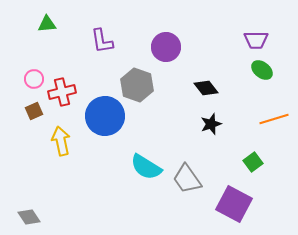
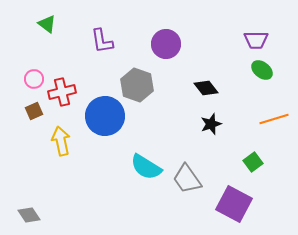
green triangle: rotated 42 degrees clockwise
purple circle: moved 3 px up
gray diamond: moved 2 px up
